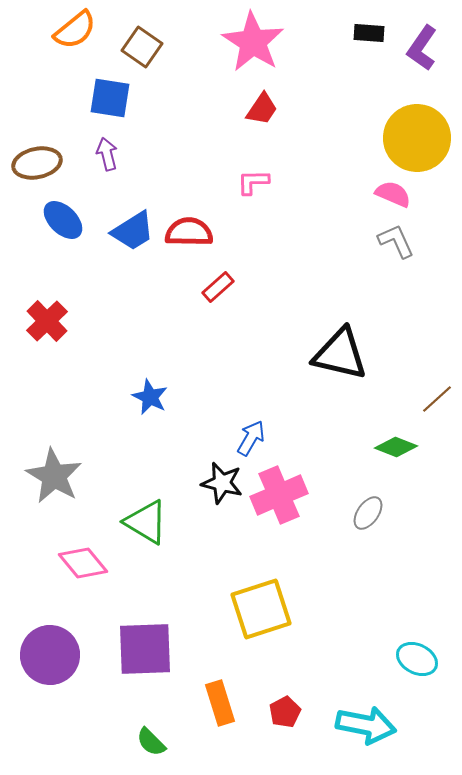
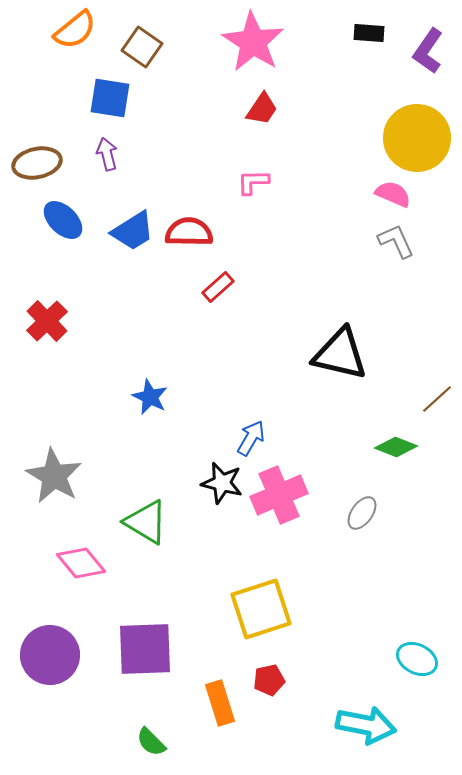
purple L-shape: moved 6 px right, 3 px down
gray ellipse: moved 6 px left
pink diamond: moved 2 px left
red pentagon: moved 16 px left, 32 px up; rotated 16 degrees clockwise
